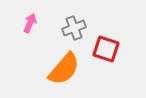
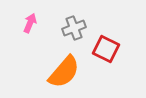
red square: rotated 8 degrees clockwise
orange semicircle: moved 3 px down
